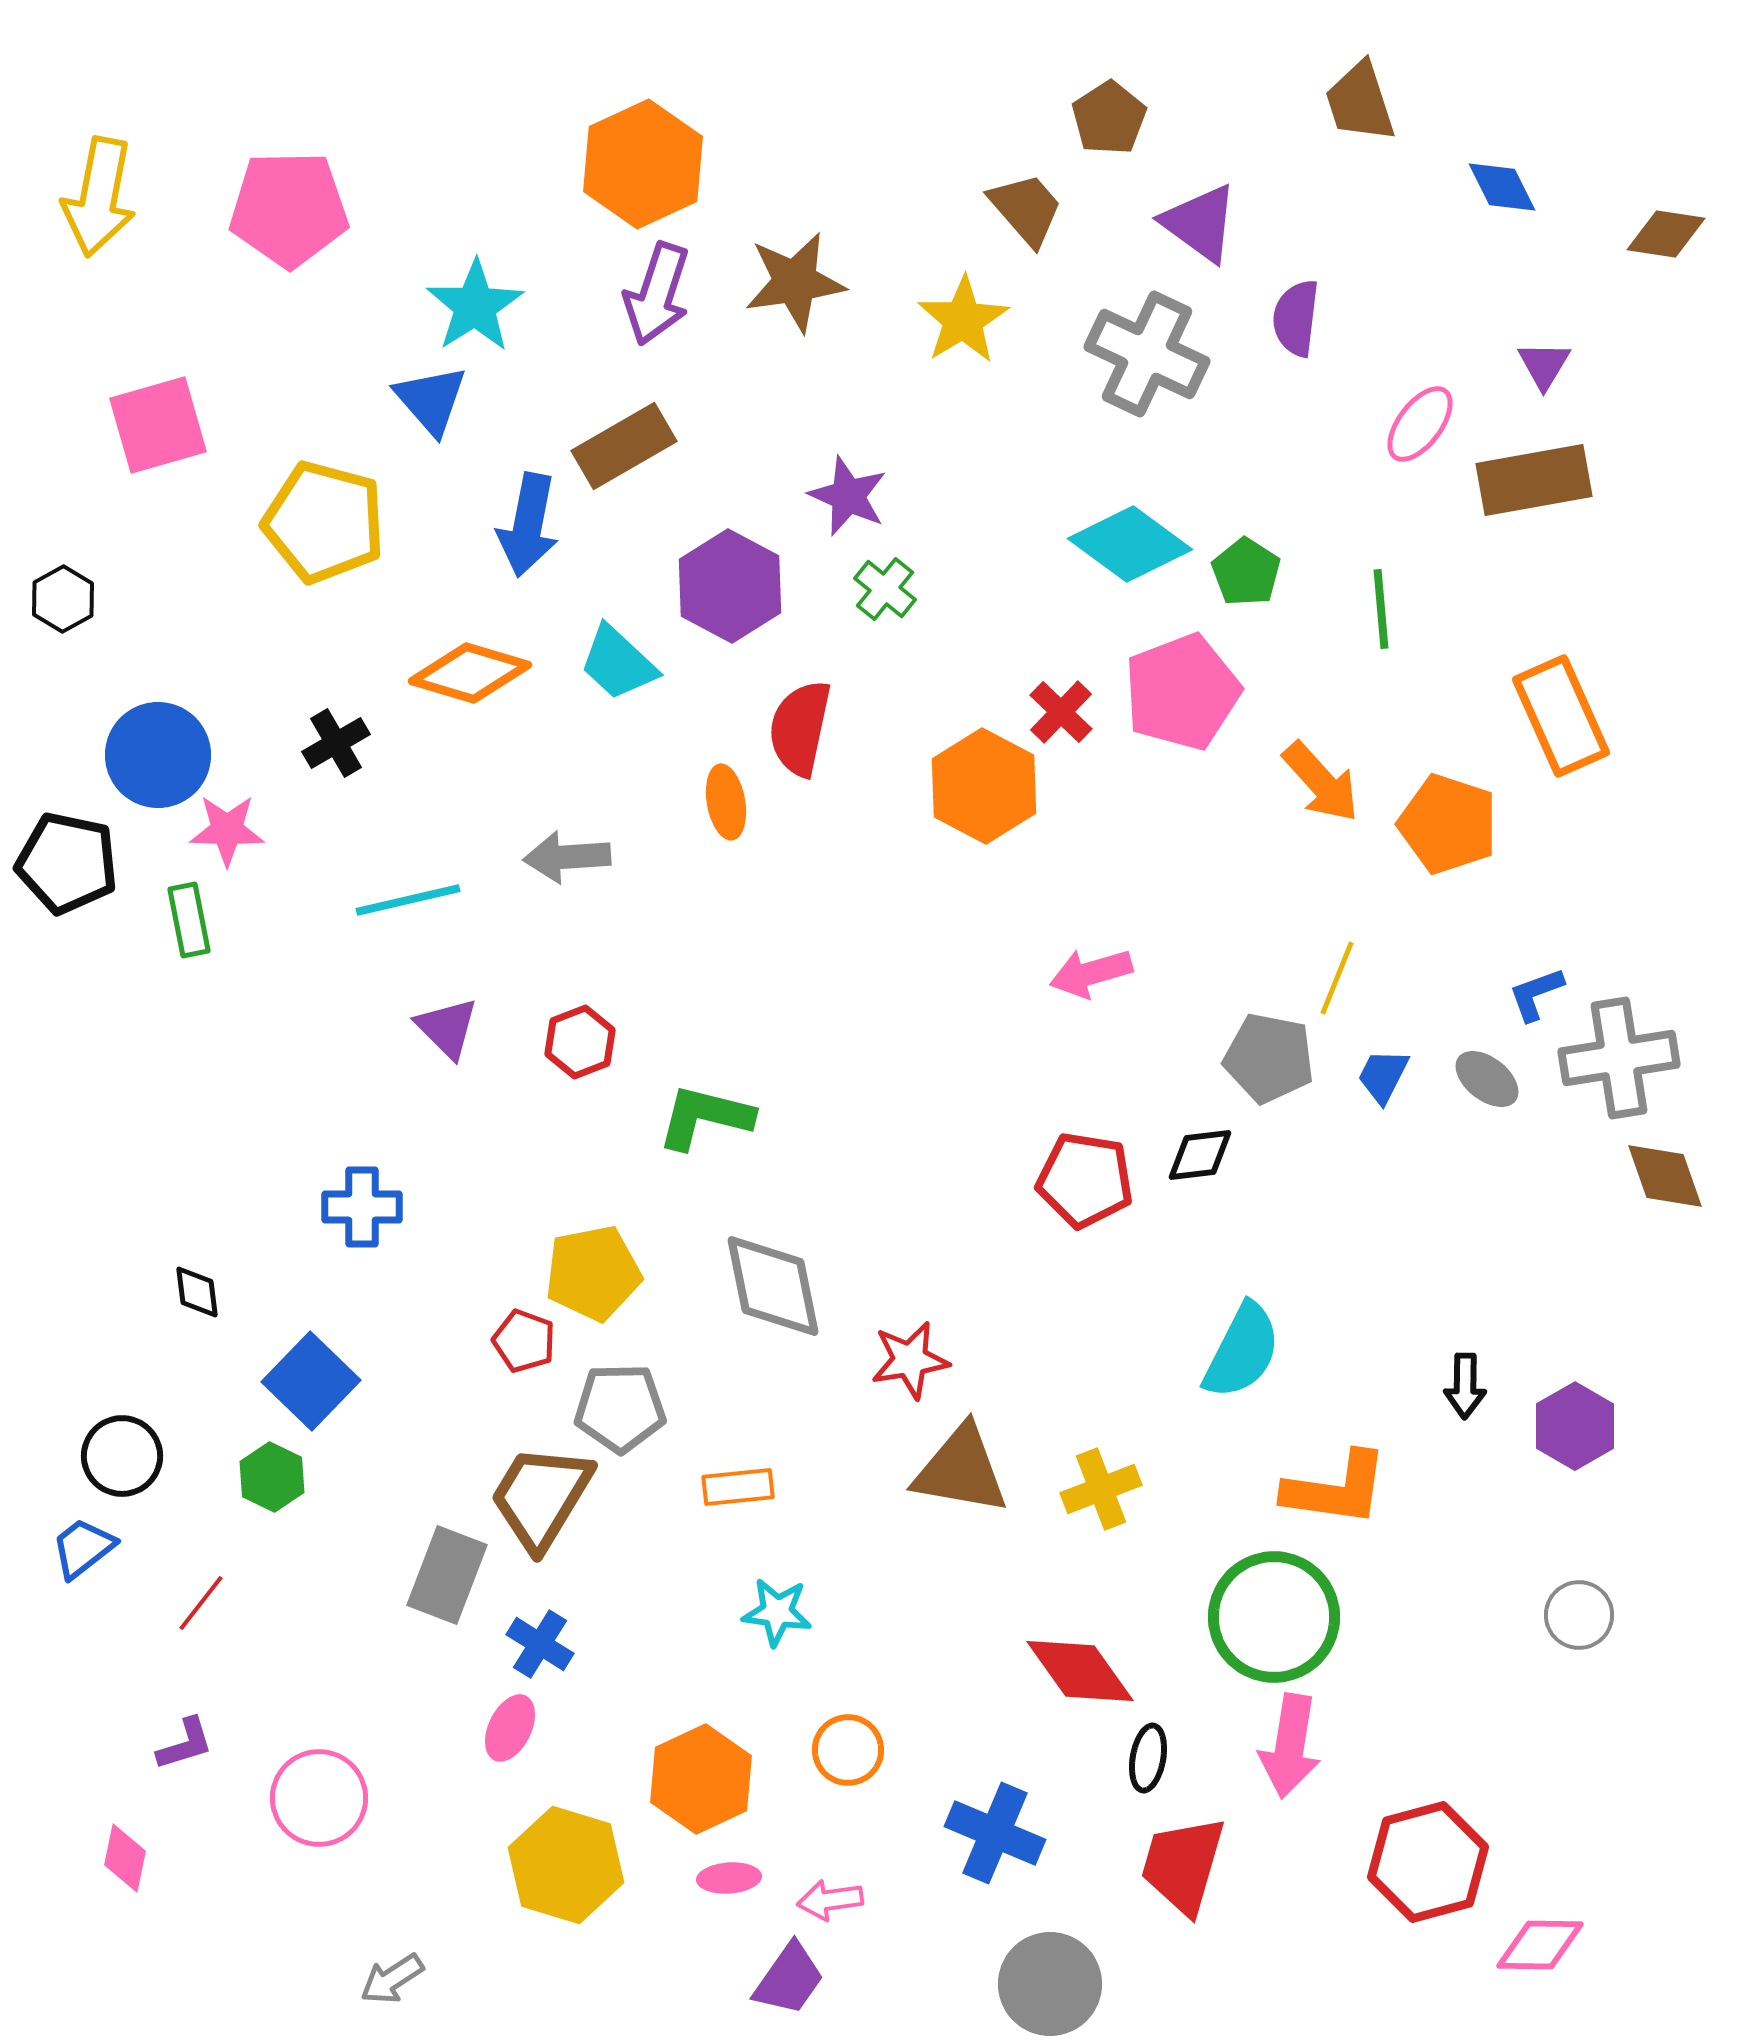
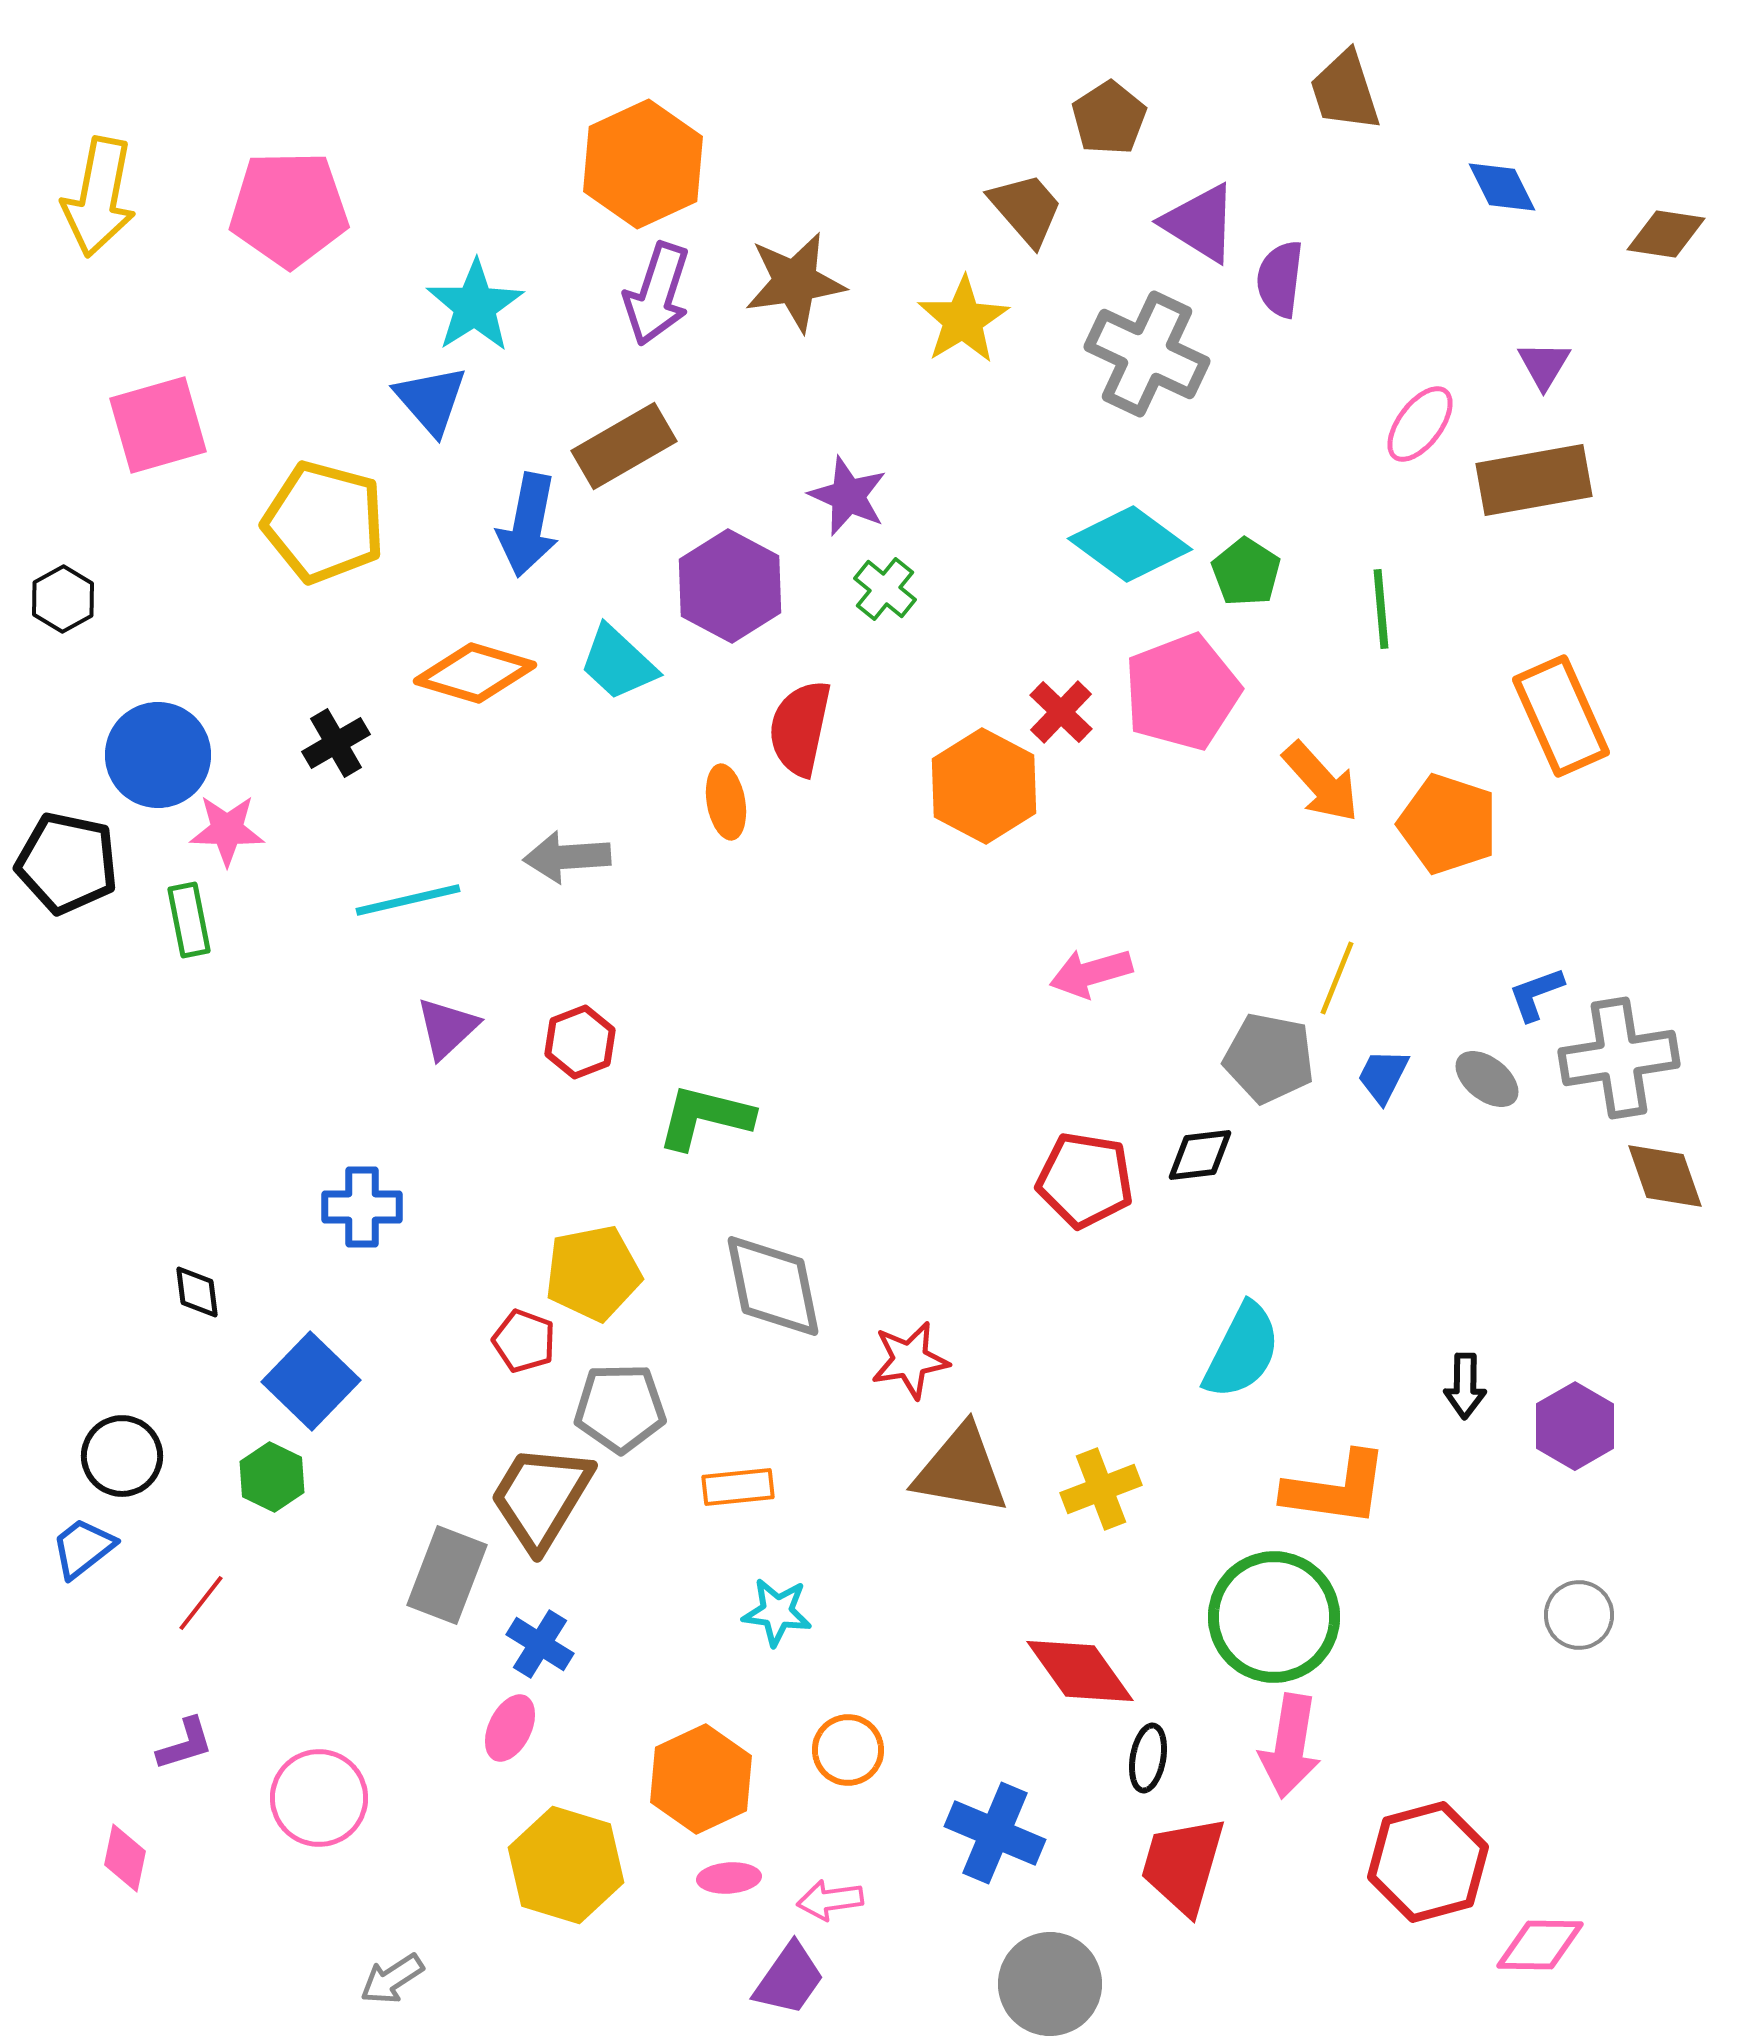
brown trapezoid at (1360, 102): moved 15 px left, 11 px up
purple triangle at (1200, 223): rotated 4 degrees counterclockwise
purple semicircle at (1296, 318): moved 16 px left, 39 px up
orange diamond at (470, 673): moved 5 px right
purple triangle at (447, 1028): rotated 32 degrees clockwise
